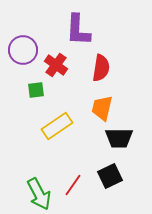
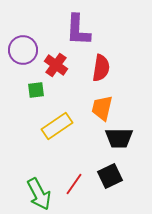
red line: moved 1 px right, 1 px up
